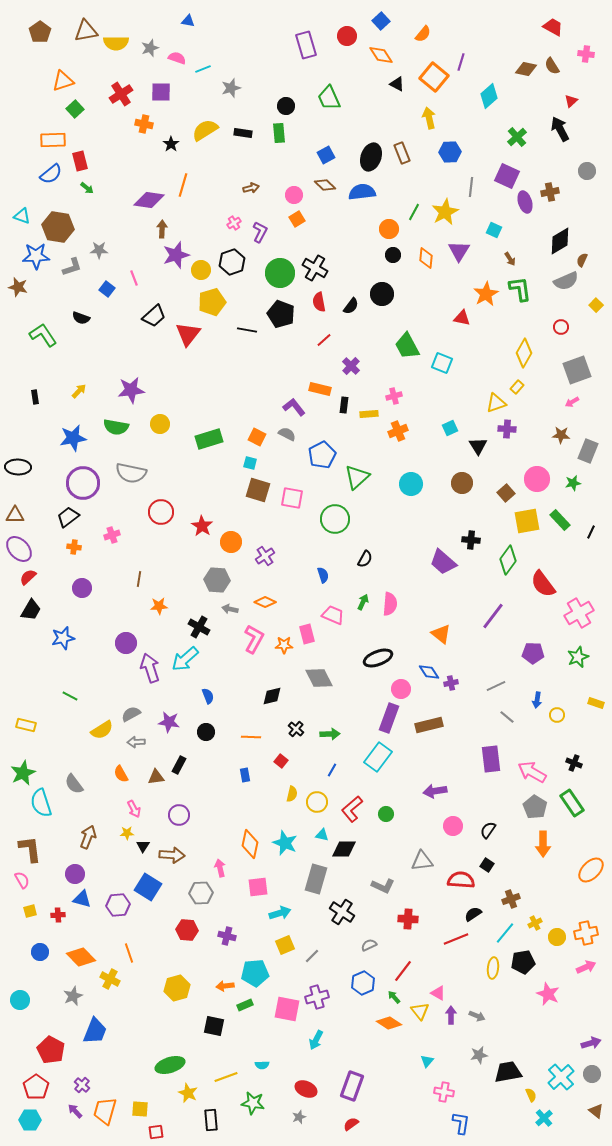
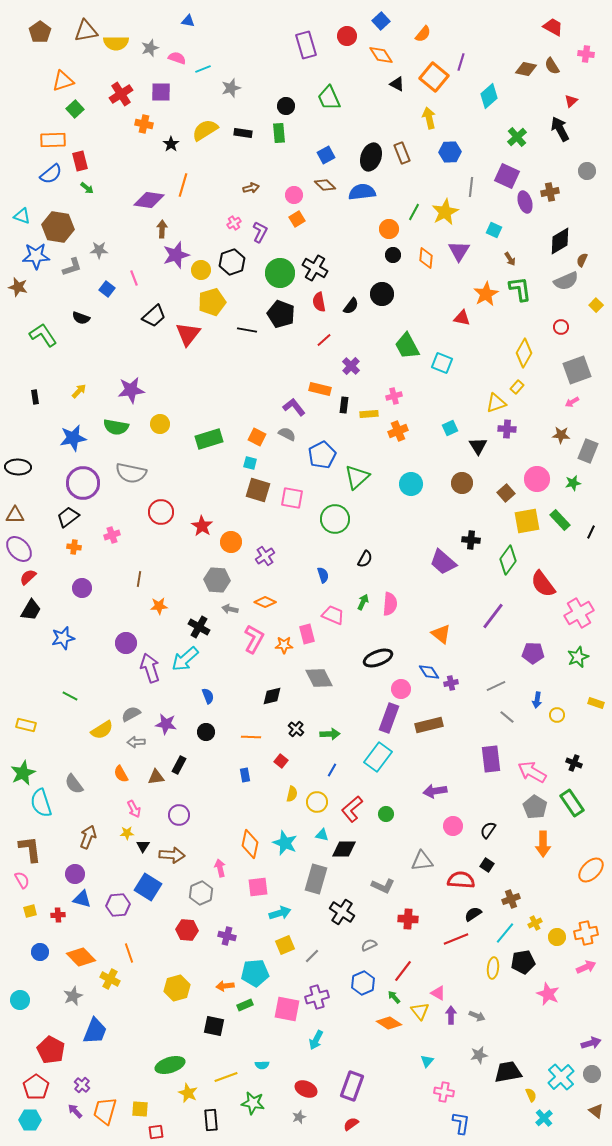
purple star at (169, 722): moved 3 px left, 2 px down
gray hexagon at (201, 893): rotated 20 degrees counterclockwise
